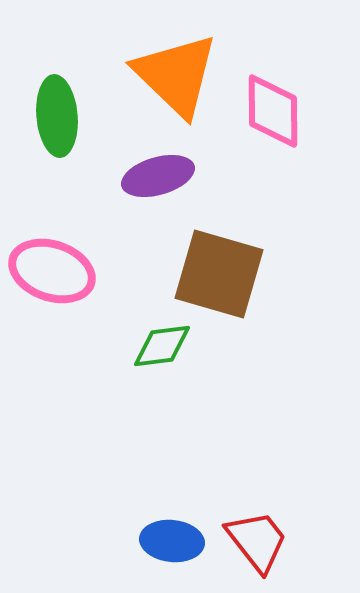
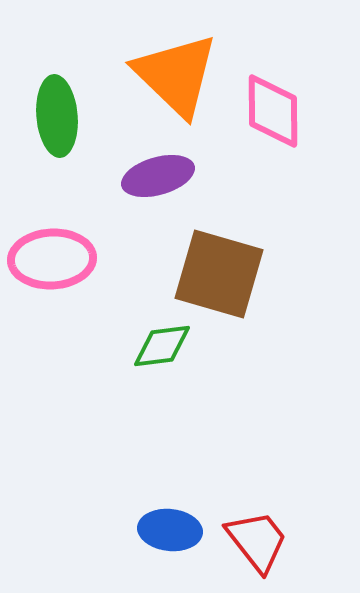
pink ellipse: moved 12 px up; rotated 22 degrees counterclockwise
blue ellipse: moved 2 px left, 11 px up
